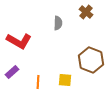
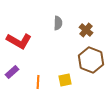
brown cross: moved 18 px down
yellow square: rotated 16 degrees counterclockwise
